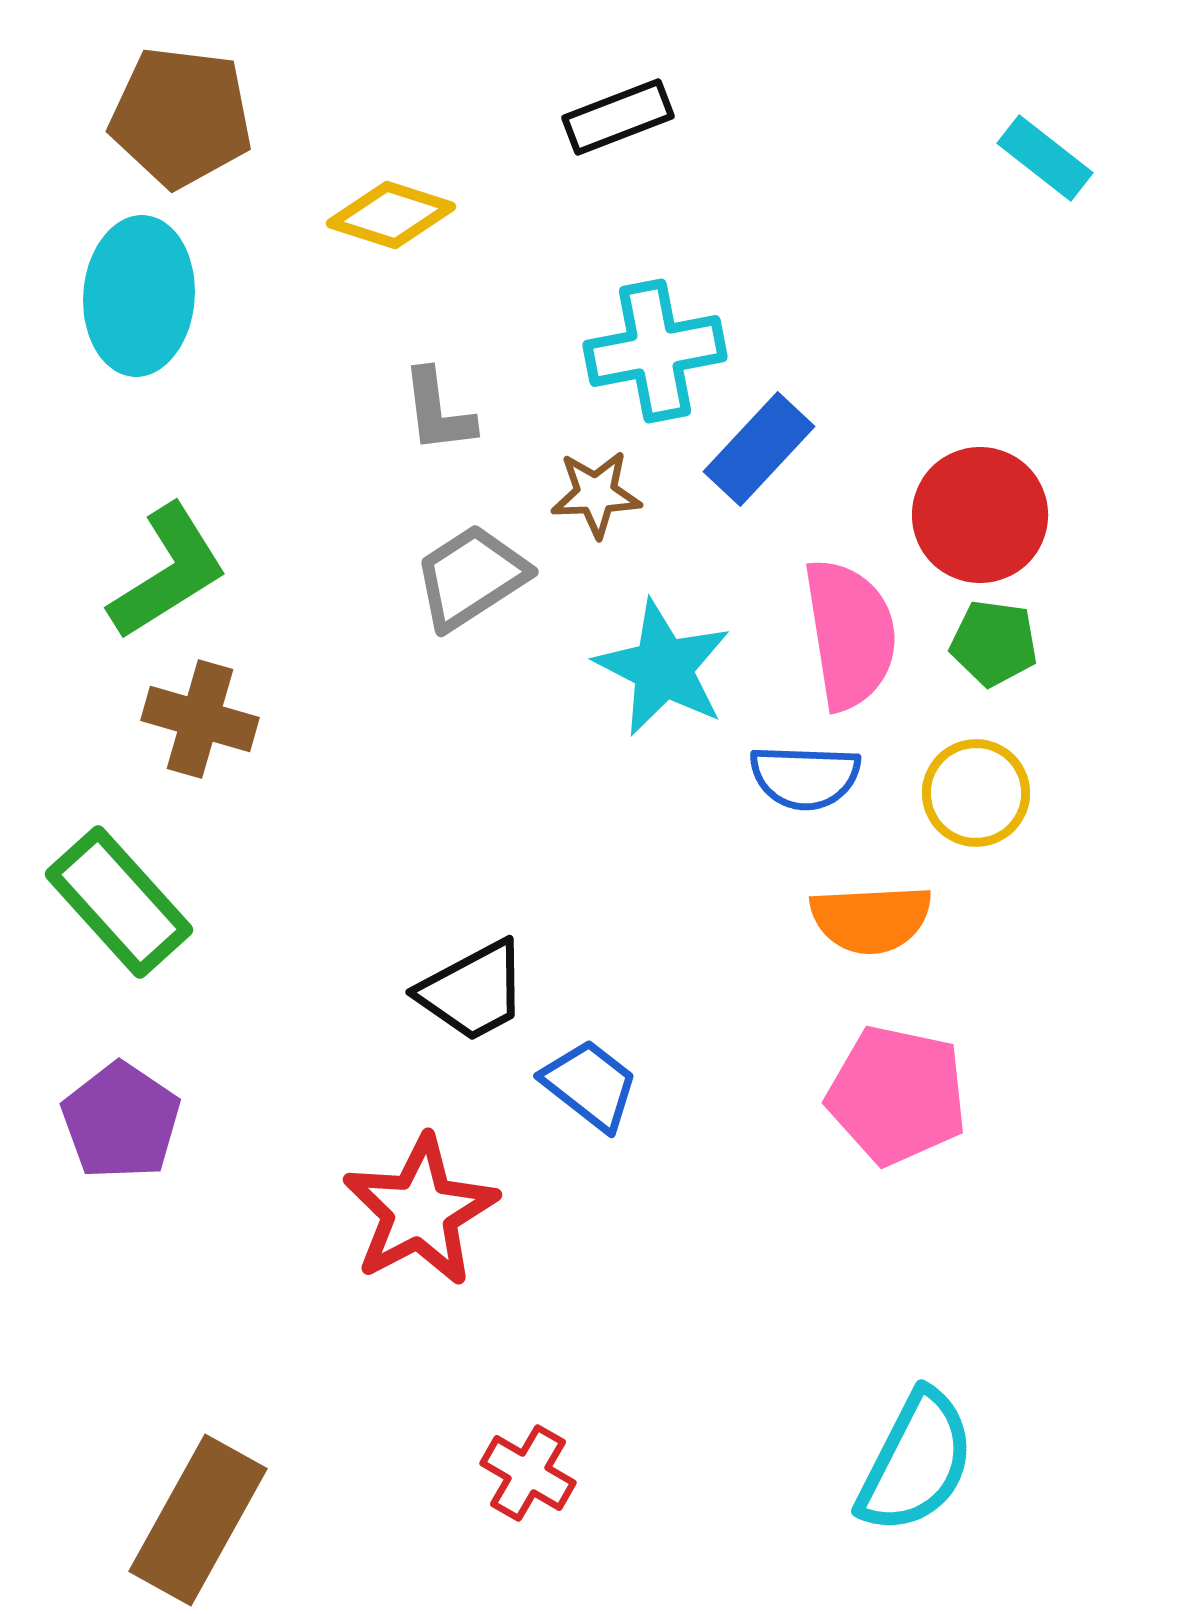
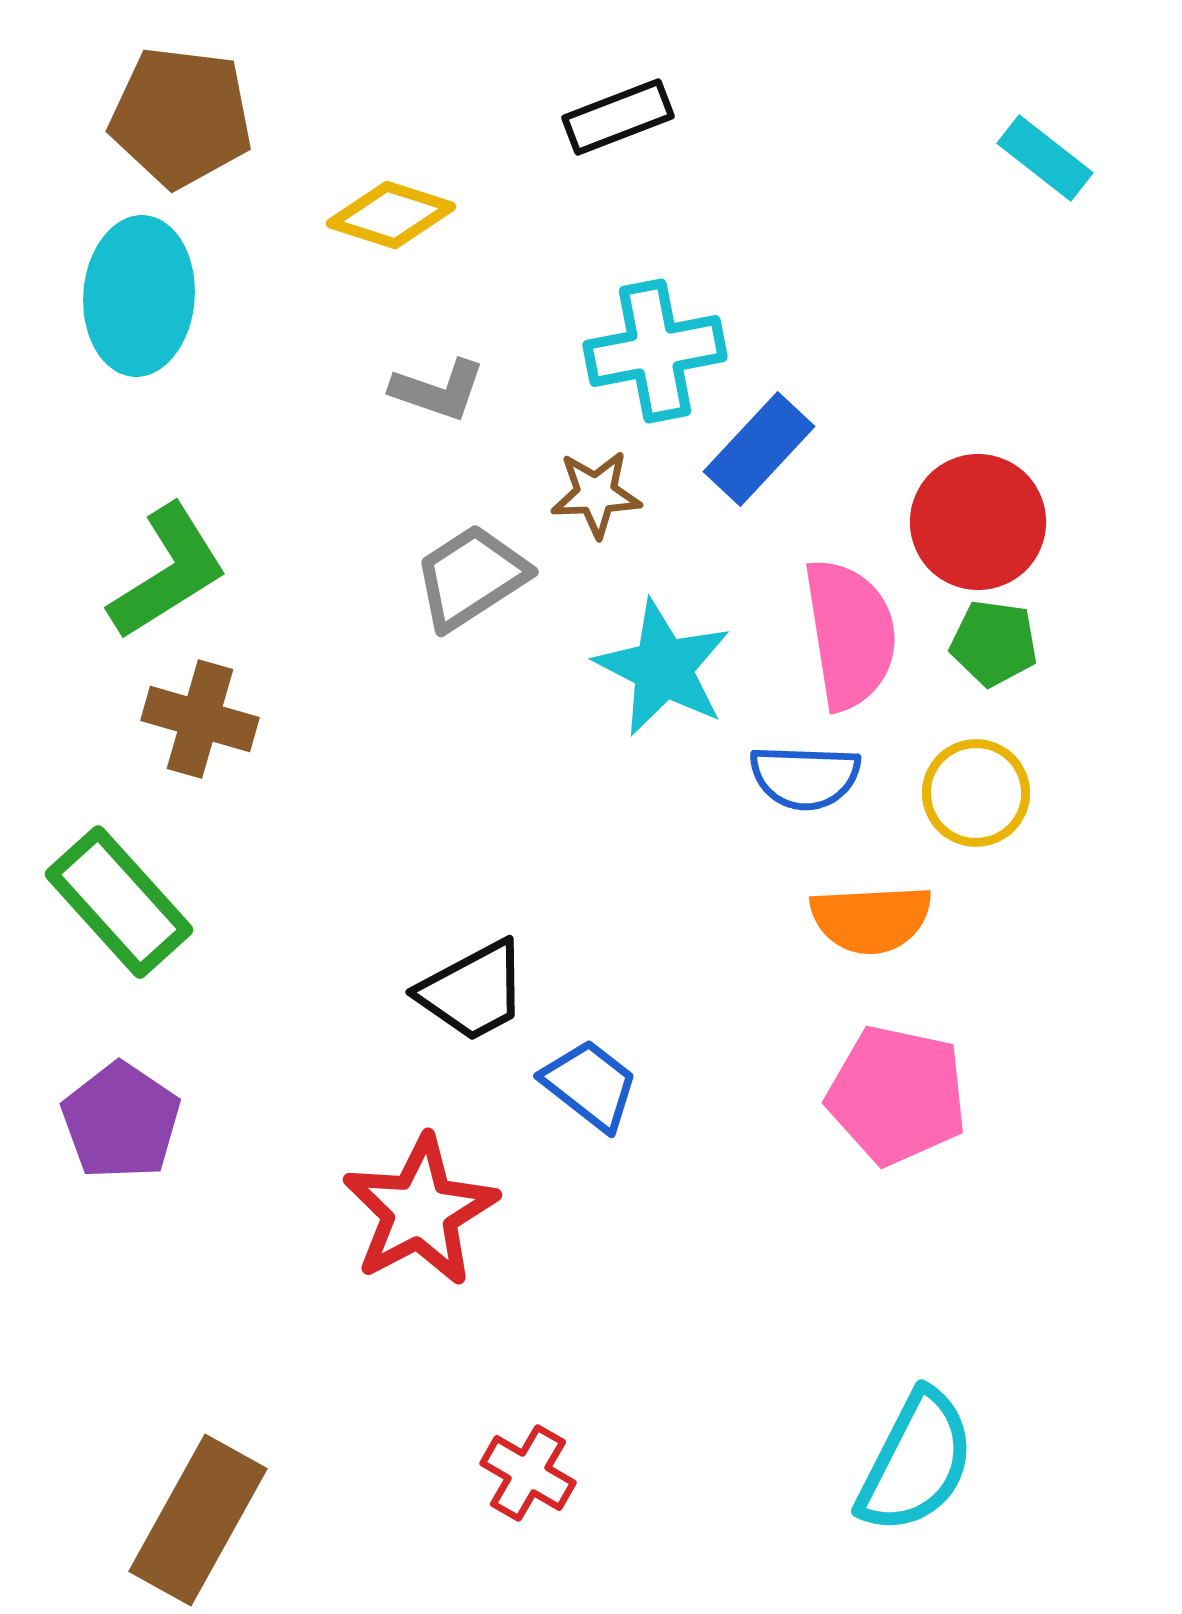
gray L-shape: moved 21 px up; rotated 64 degrees counterclockwise
red circle: moved 2 px left, 7 px down
